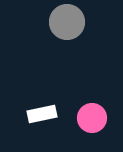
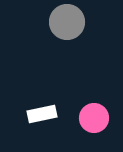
pink circle: moved 2 px right
